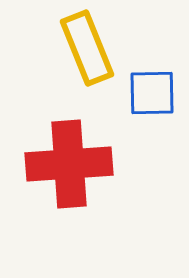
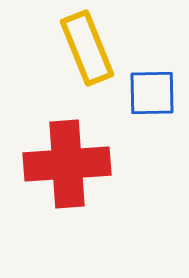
red cross: moved 2 px left
